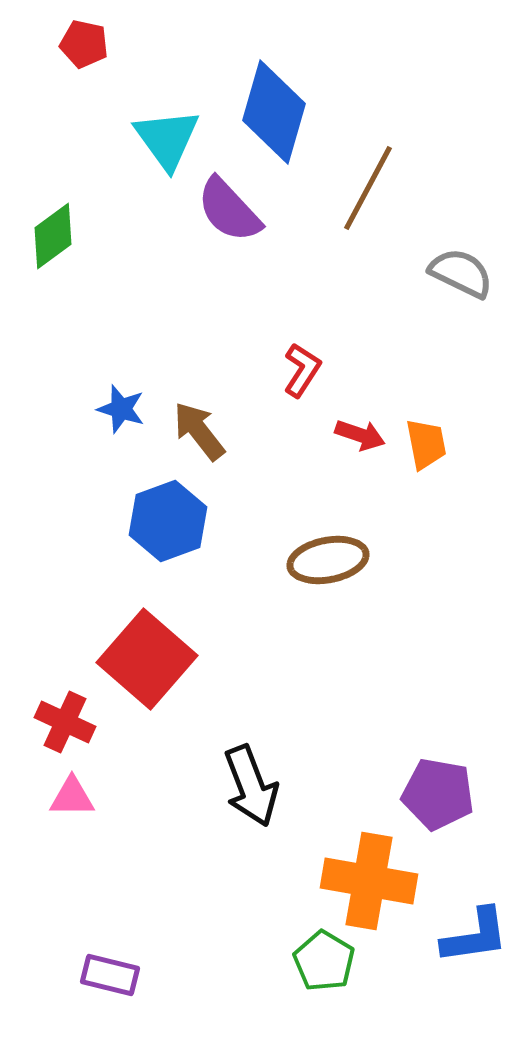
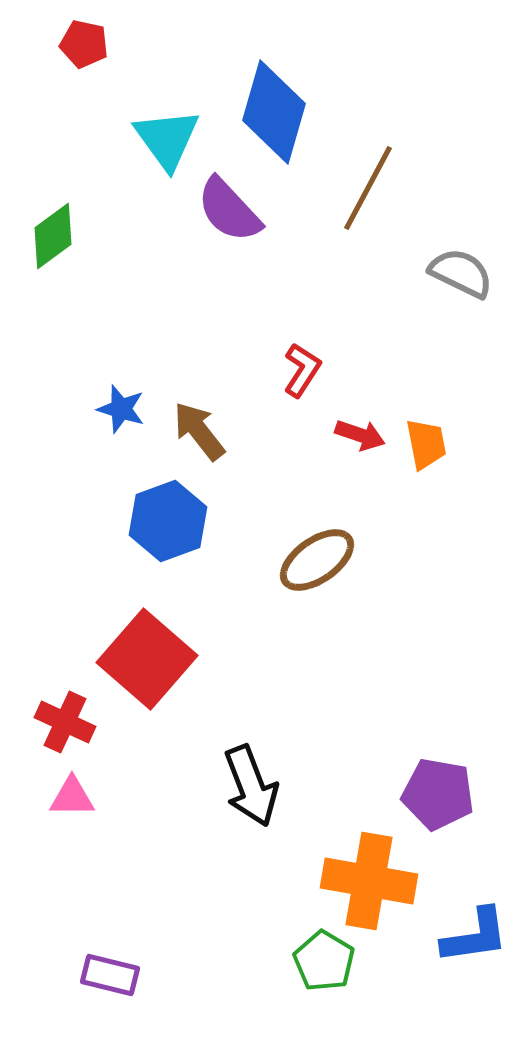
brown ellipse: moved 11 px left; rotated 24 degrees counterclockwise
